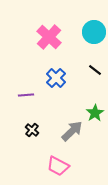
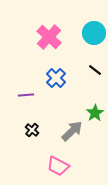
cyan circle: moved 1 px down
